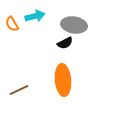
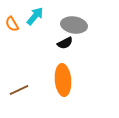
cyan arrow: rotated 36 degrees counterclockwise
